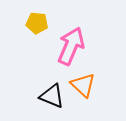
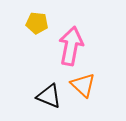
pink arrow: rotated 12 degrees counterclockwise
black triangle: moved 3 px left
